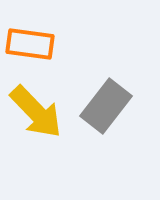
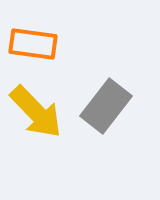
orange rectangle: moved 3 px right
